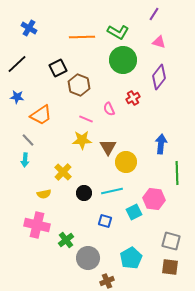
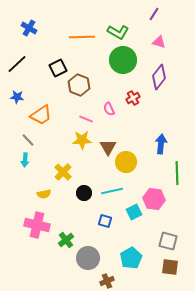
gray square: moved 3 px left
